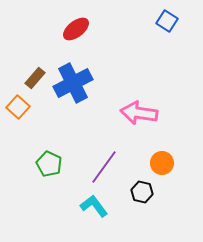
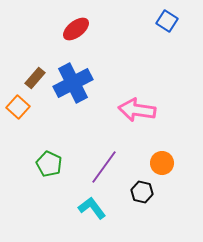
pink arrow: moved 2 px left, 3 px up
cyan L-shape: moved 2 px left, 2 px down
